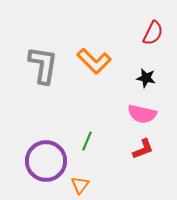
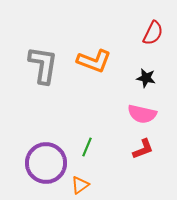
orange L-shape: rotated 24 degrees counterclockwise
green line: moved 6 px down
purple circle: moved 2 px down
orange triangle: rotated 18 degrees clockwise
